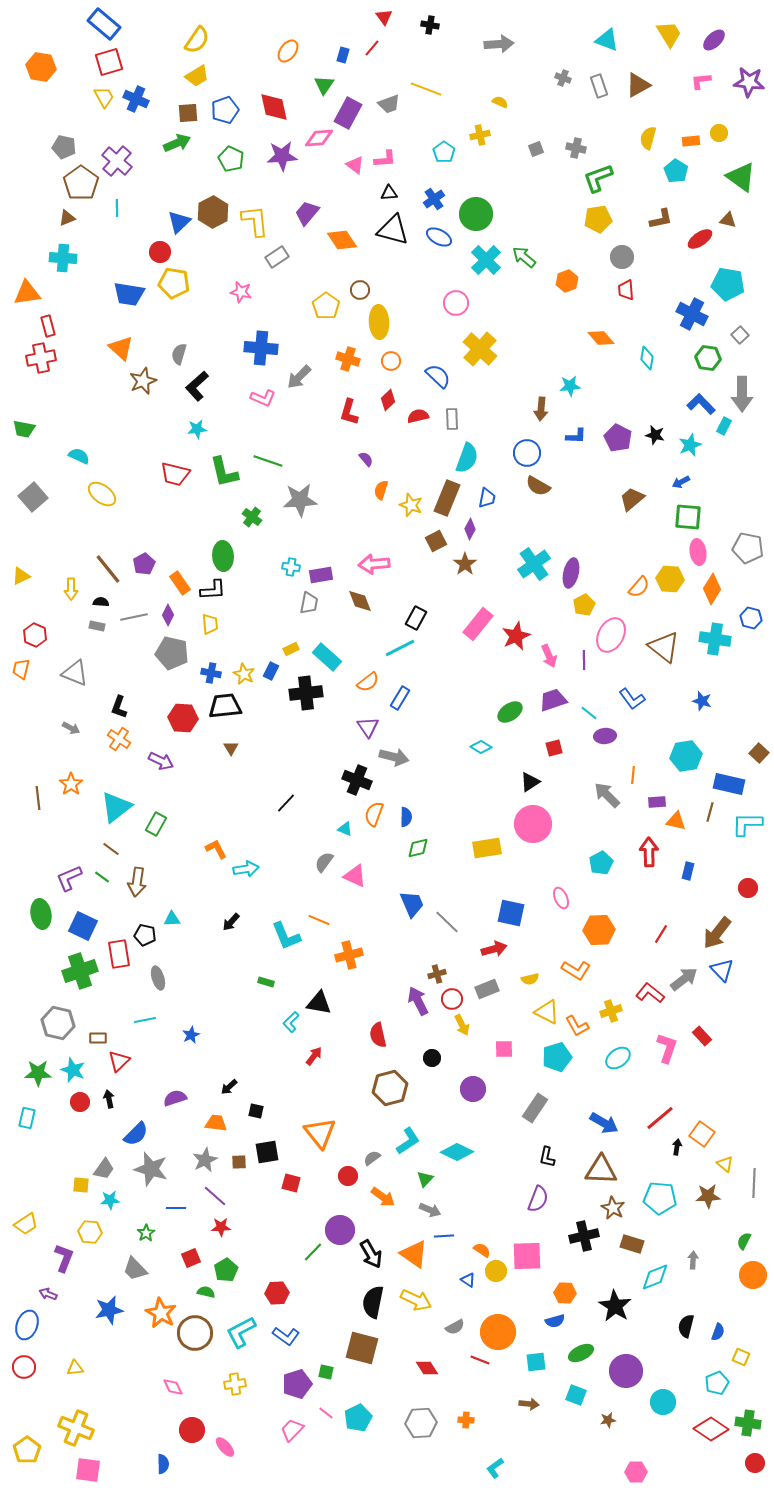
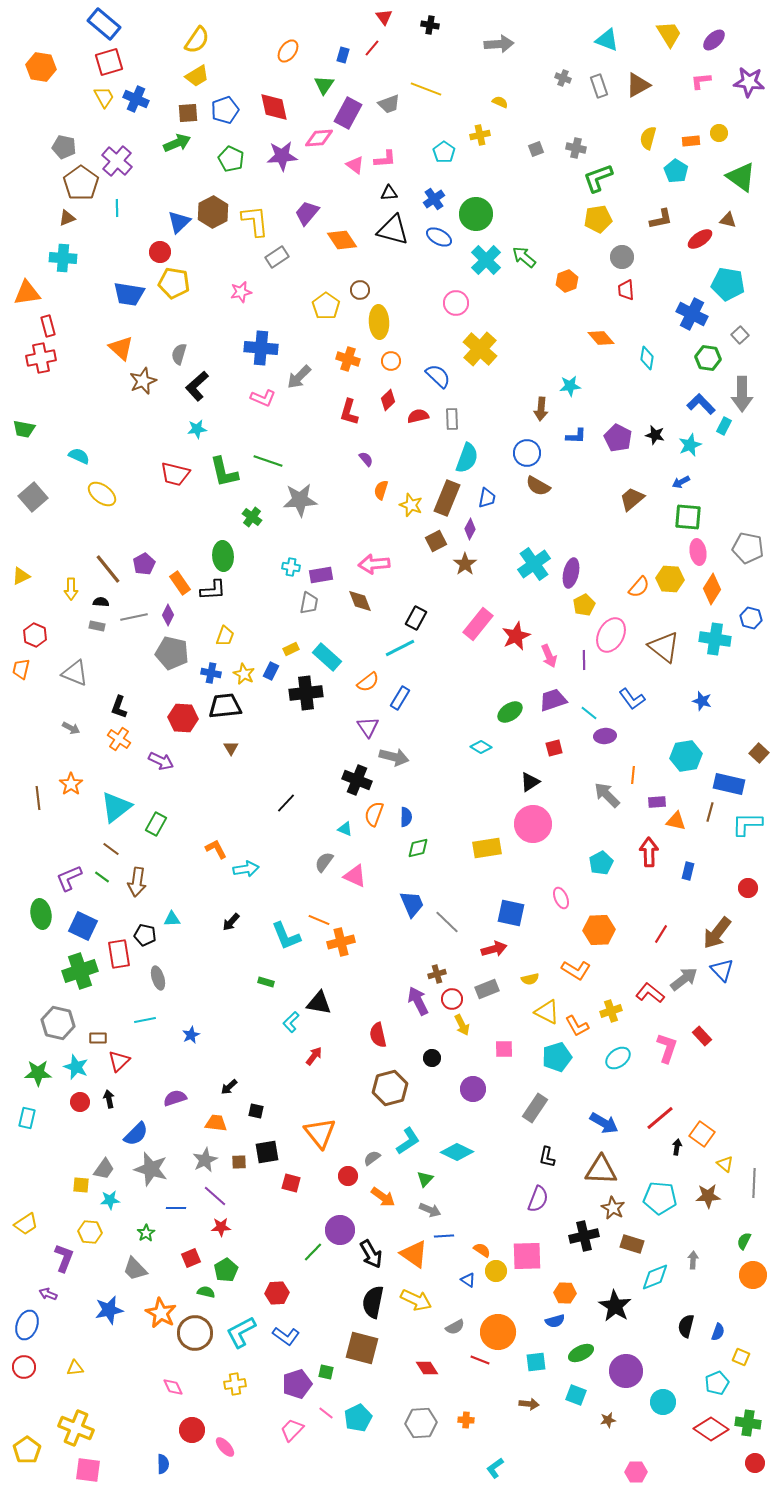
pink star at (241, 292): rotated 25 degrees counterclockwise
yellow trapezoid at (210, 624): moved 15 px right, 12 px down; rotated 25 degrees clockwise
orange cross at (349, 955): moved 8 px left, 13 px up
cyan star at (73, 1070): moved 3 px right, 3 px up
